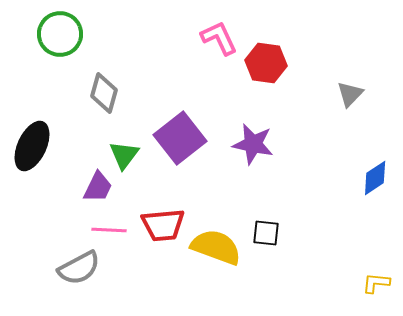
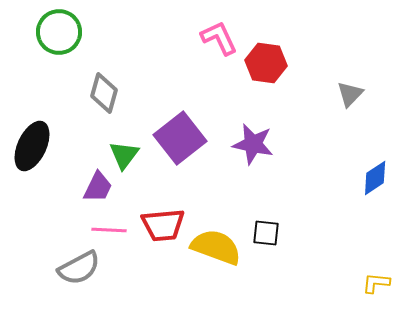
green circle: moved 1 px left, 2 px up
